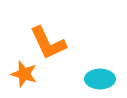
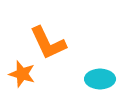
orange star: moved 2 px left
